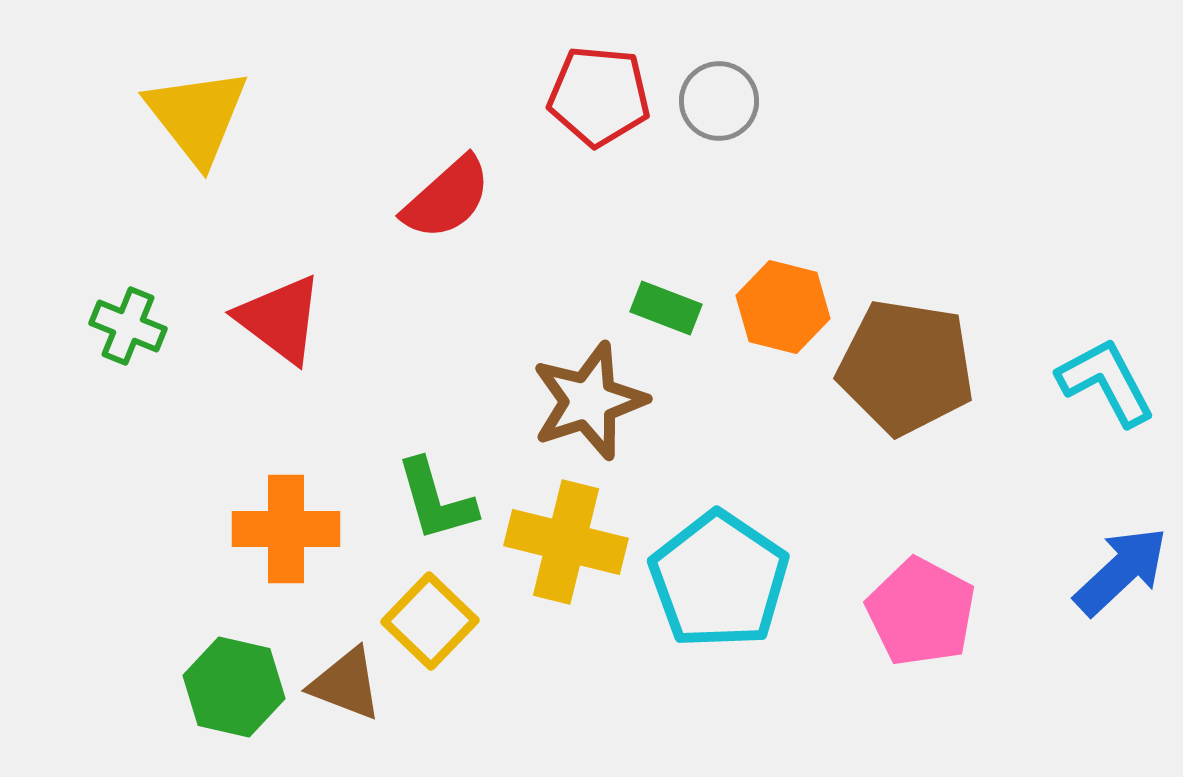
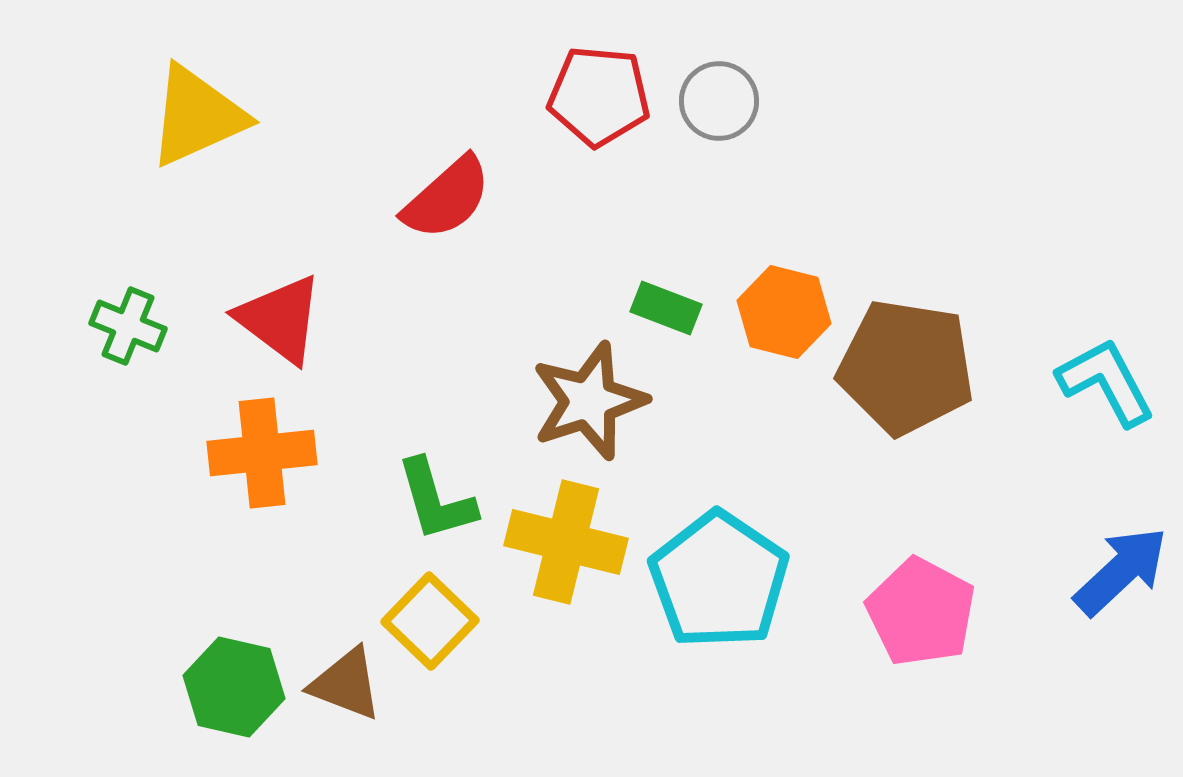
yellow triangle: rotated 44 degrees clockwise
orange hexagon: moved 1 px right, 5 px down
orange cross: moved 24 px left, 76 px up; rotated 6 degrees counterclockwise
